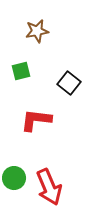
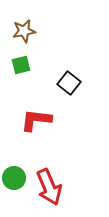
brown star: moved 13 px left
green square: moved 6 px up
